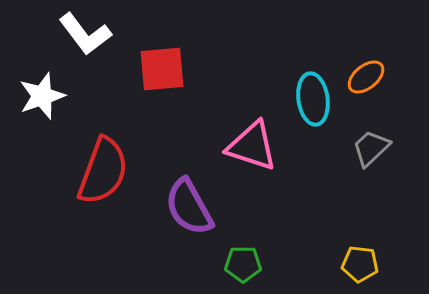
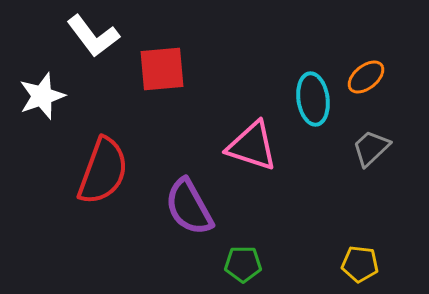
white L-shape: moved 8 px right, 2 px down
